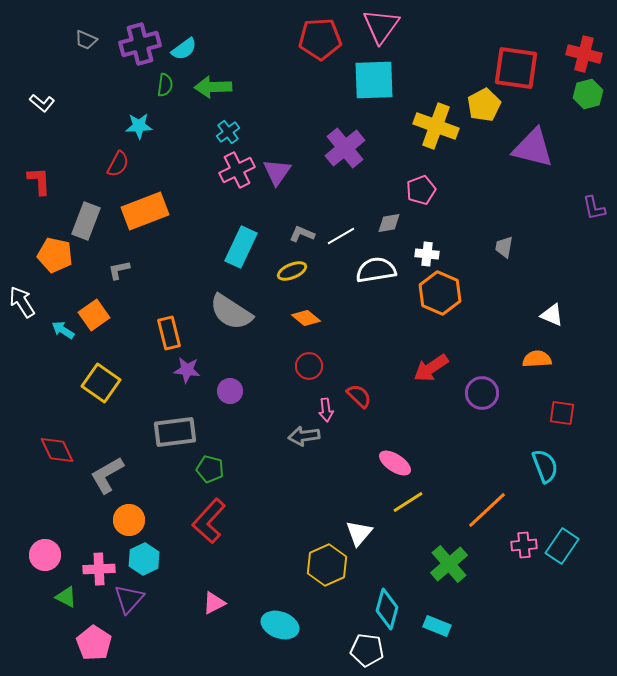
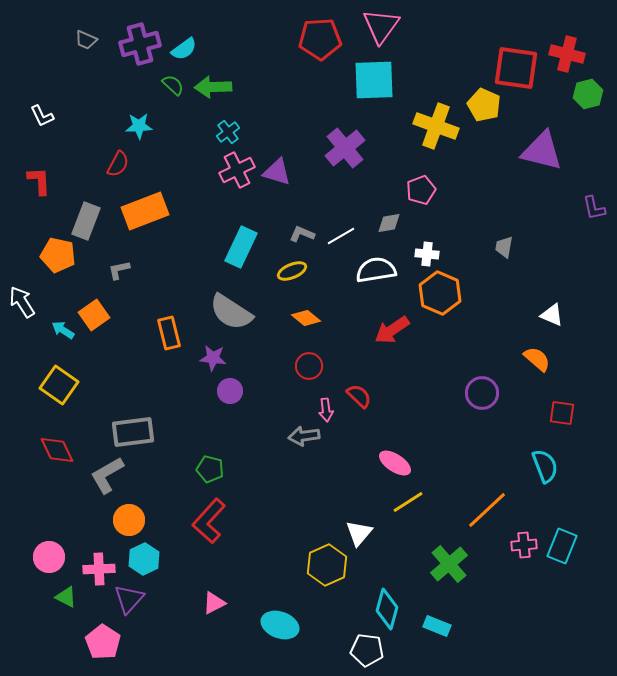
red cross at (584, 54): moved 17 px left
green semicircle at (165, 85): moved 8 px right; rotated 55 degrees counterclockwise
white L-shape at (42, 103): moved 13 px down; rotated 25 degrees clockwise
yellow pentagon at (484, 105): rotated 20 degrees counterclockwise
purple triangle at (533, 148): moved 9 px right, 3 px down
purple triangle at (277, 172): rotated 48 degrees counterclockwise
orange pentagon at (55, 255): moved 3 px right
orange semicircle at (537, 359): rotated 44 degrees clockwise
red arrow at (431, 368): moved 39 px left, 38 px up
purple star at (187, 370): moved 26 px right, 12 px up
yellow square at (101, 383): moved 42 px left, 2 px down
gray rectangle at (175, 432): moved 42 px left
cyan rectangle at (562, 546): rotated 12 degrees counterclockwise
pink circle at (45, 555): moved 4 px right, 2 px down
pink pentagon at (94, 643): moved 9 px right, 1 px up
